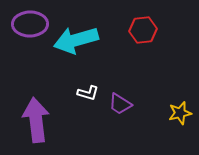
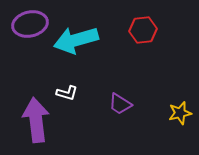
purple ellipse: rotated 12 degrees counterclockwise
white L-shape: moved 21 px left
